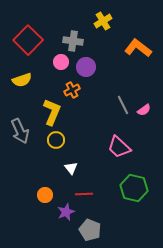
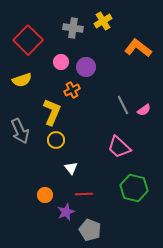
gray cross: moved 13 px up
